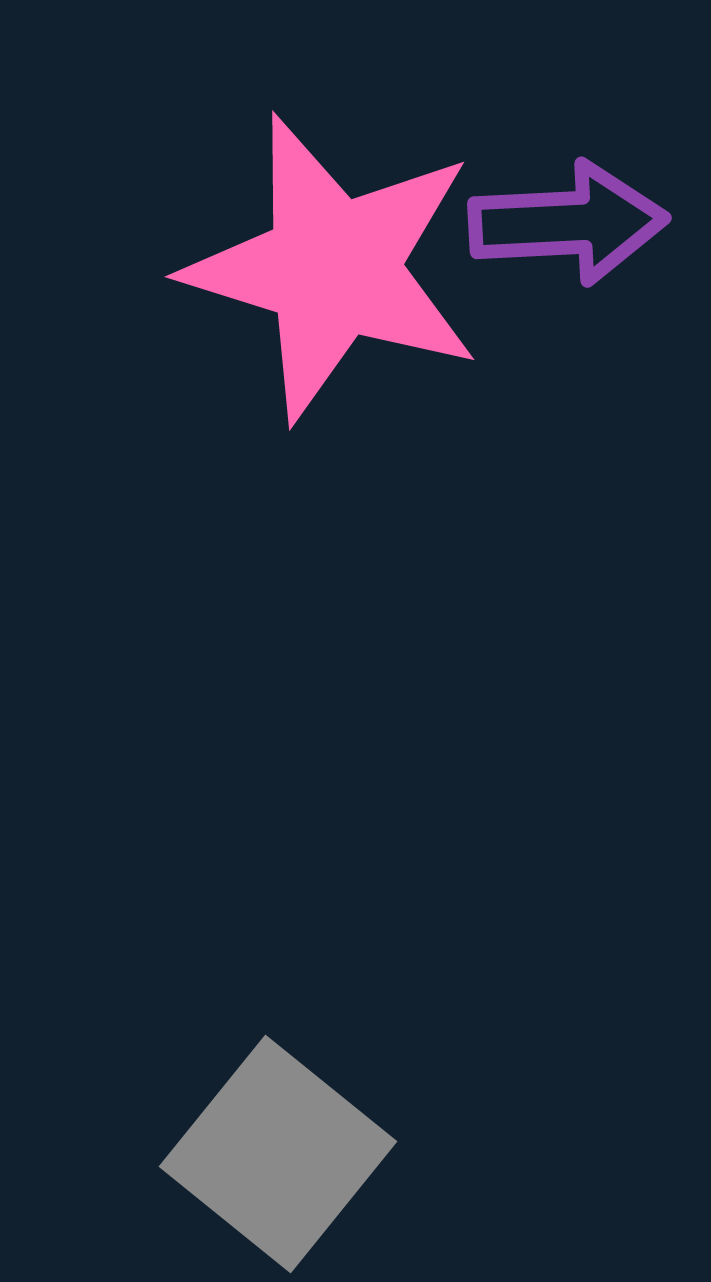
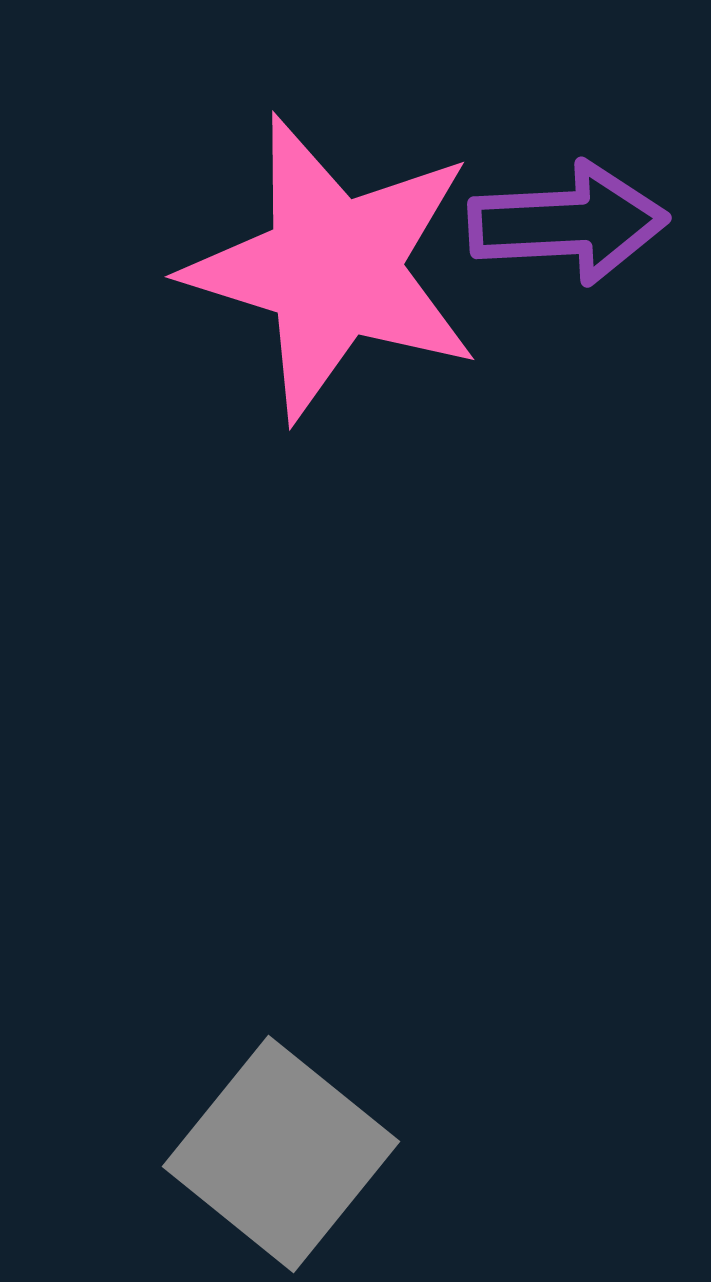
gray square: moved 3 px right
